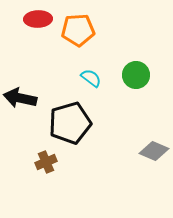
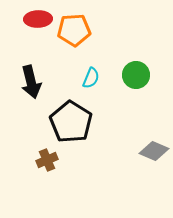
orange pentagon: moved 4 px left
cyan semicircle: rotated 75 degrees clockwise
black arrow: moved 11 px right, 16 px up; rotated 116 degrees counterclockwise
black pentagon: moved 1 px right, 1 px up; rotated 24 degrees counterclockwise
brown cross: moved 1 px right, 2 px up
